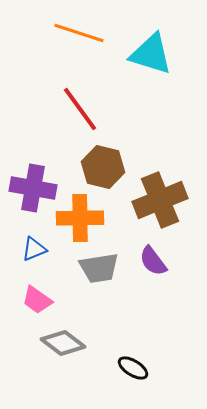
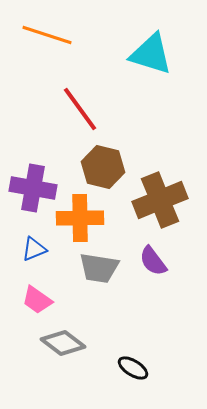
orange line: moved 32 px left, 2 px down
gray trapezoid: rotated 18 degrees clockwise
